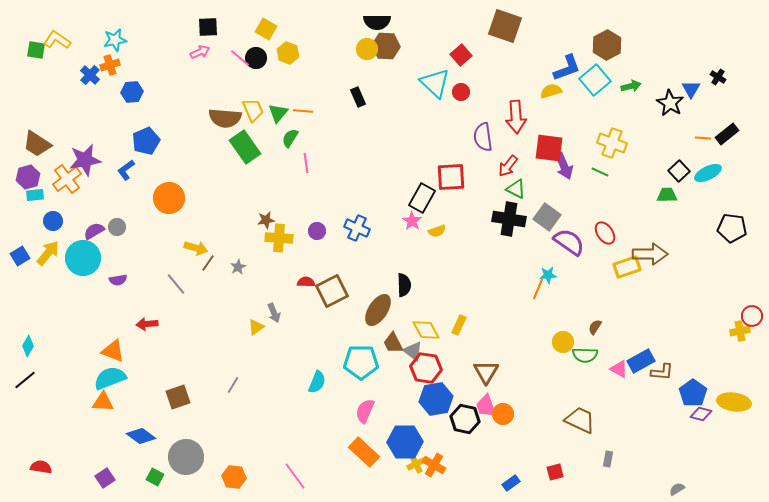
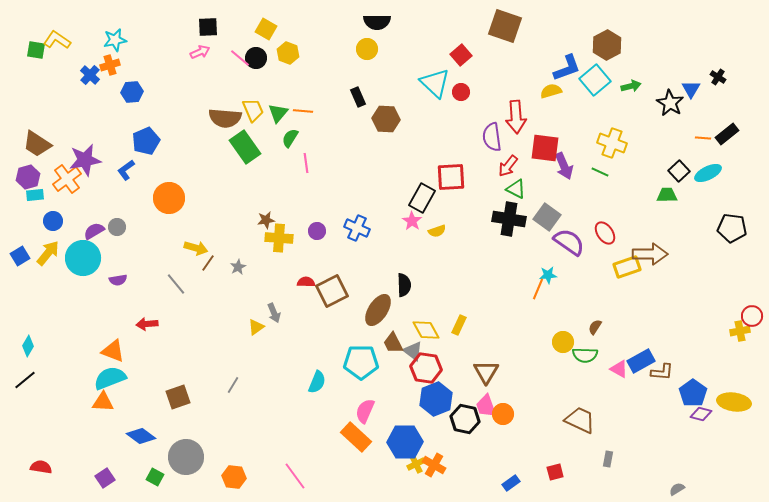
brown hexagon at (386, 46): moved 73 px down
purple semicircle at (483, 137): moved 9 px right
red square at (549, 148): moved 4 px left
blue hexagon at (436, 399): rotated 12 degrees counterclockwise
orange rectangle at (364, 452): moved 8 px left, 15 px up
